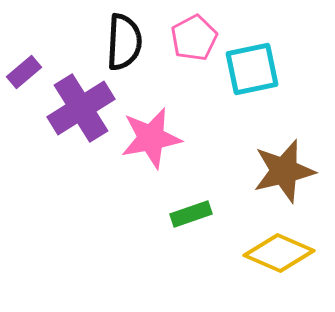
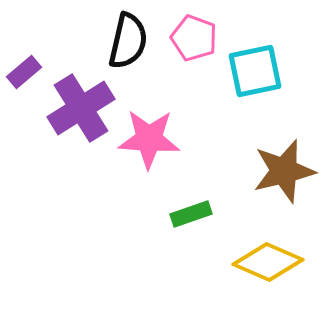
pink pentagon: rotated 24 degrees counterclockwise
black semicircle: moved 4 px right, 1 px up; rotated 10 degrees clockwise
cyan square: moved 3 px right, 2 px down
pink star: moved 2 px left, 1 px down; rotated 14 degrees clockwise
yellow diamond: moved 11 px left, 9 px down
